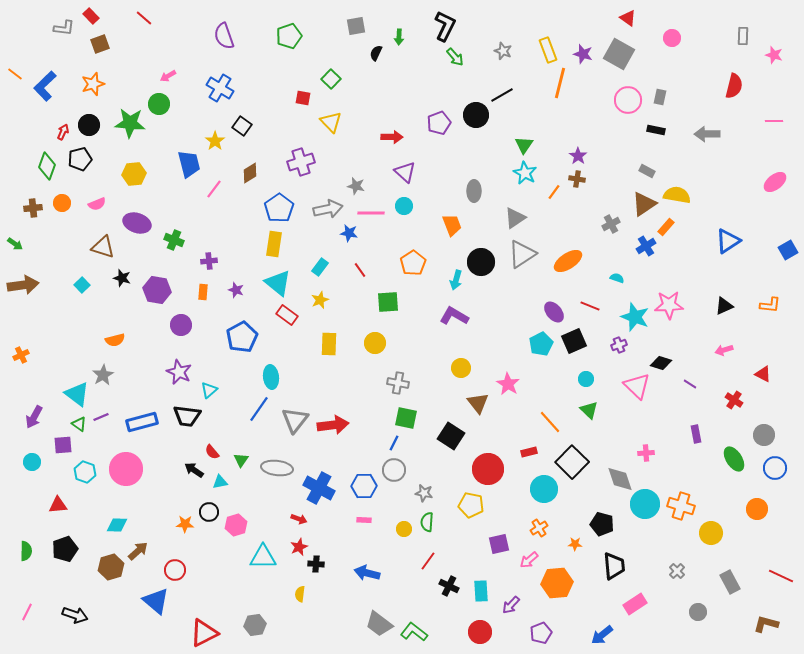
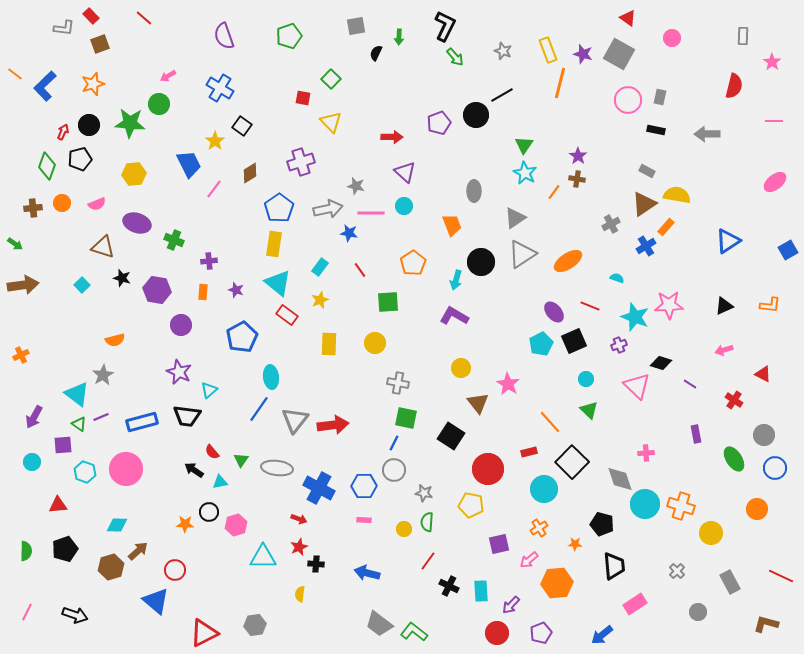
pink star at (774, 55): moved 2 px left, 7 px down; rotated 18 degrees clockwise
blue trapezoid at (189, 164): rotated 12 degrees counterclockwise
red circle at (480, 632): moved 17 px right, 1 px down
